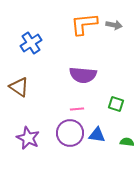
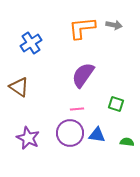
orange L-shape: moved 2 px left, 4 px down
purple semicircle: rotated 120 degrees clockwise
